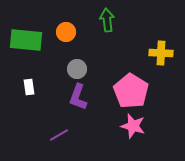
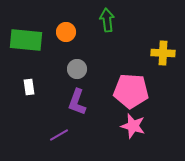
yellow cross: moved 2 px right
pink pentagon: rotated 28 degrees counterclockwise
purple L-shape: moved 1 px left, 5 px down
